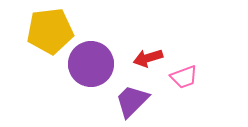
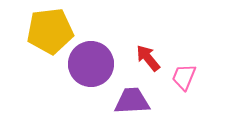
red arrow: rotated 68 degrees clockwise
pink trapezoid: rotated 132 degrees clockwise
purple trapezoid: rotated 42 degrees clockwise
